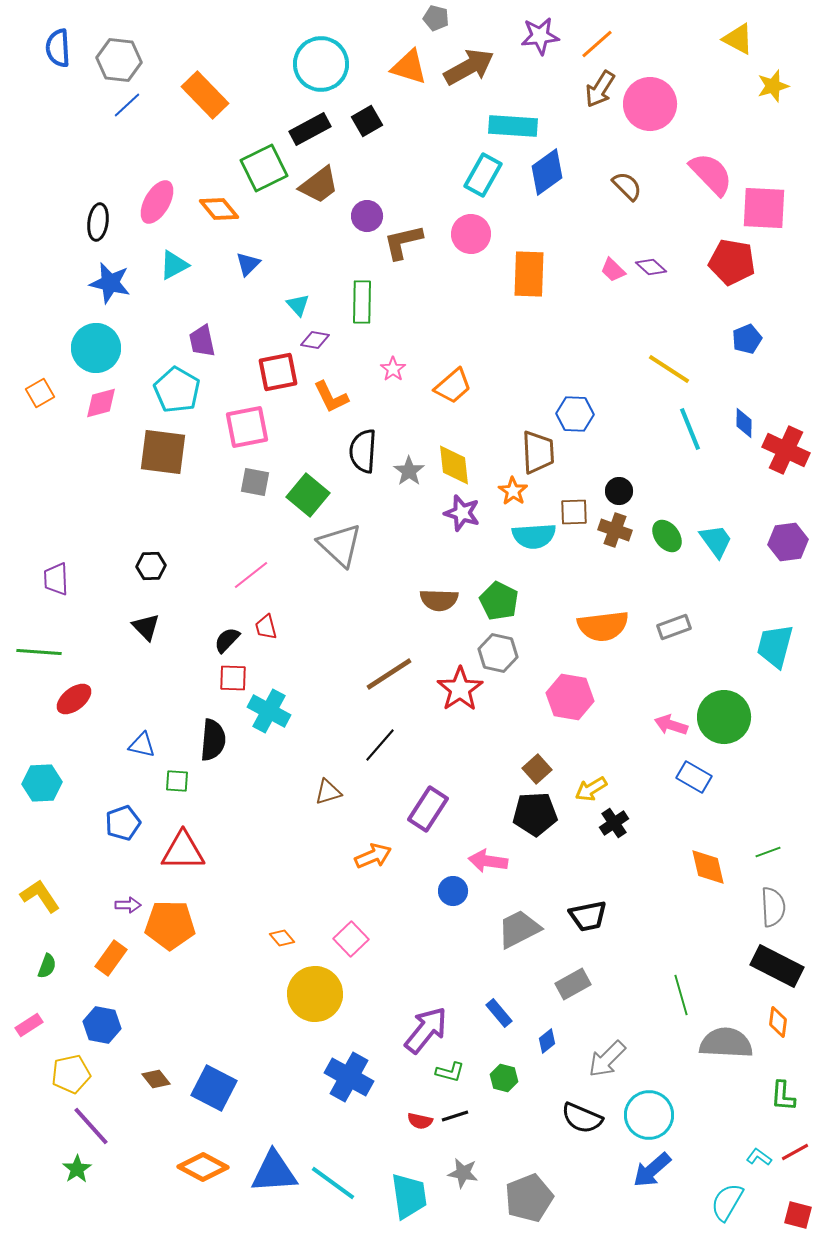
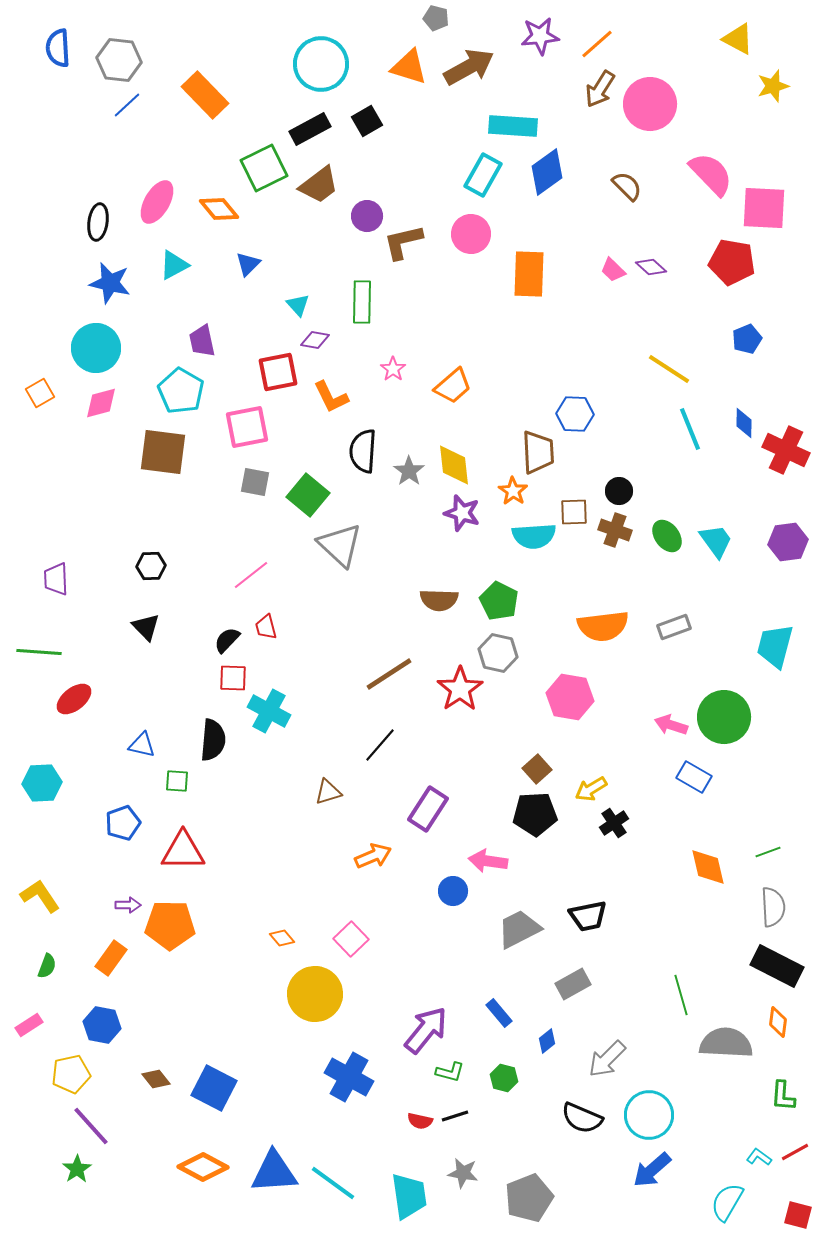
cyan pentagon at (177, 390): moved 4 px right, 1 px down
